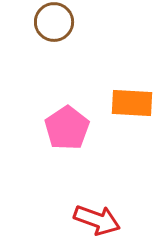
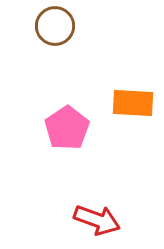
brown circle: moved 1 px right, 4 px down
orange rectangle: moved 1 px right
